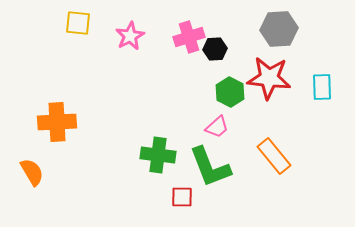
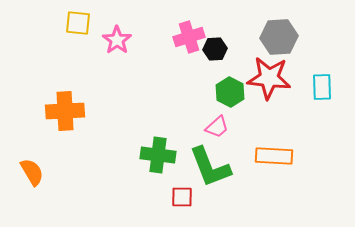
gray hexagon: moved 8 px down
pink star: moved 13 px left, 4 px down; rotated 8 degrees counterclockwise
orange cross: moved 8 px right, 11 px up
orange rectangle: rotated 48 degrees counterclockwise
